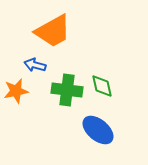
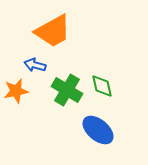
green cross: rotated 24 degrees clockwise
